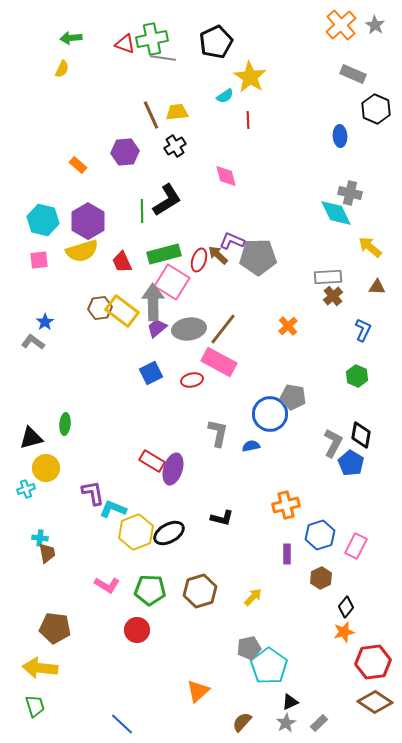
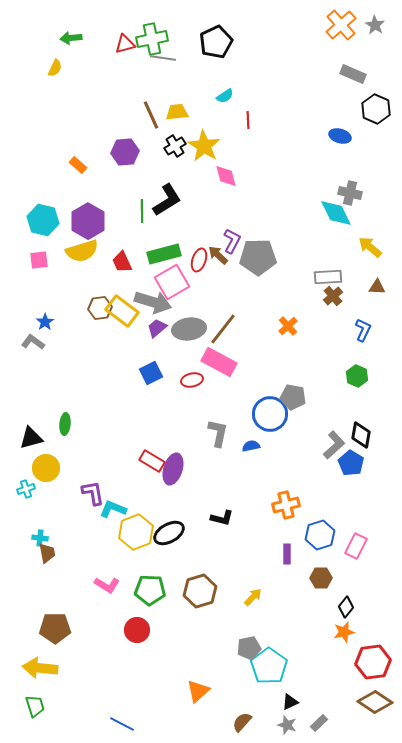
red triangle at (125, 44): rotated 35 degrees counterclockwise
yellow semicircle at (62, 69): moved 7 px left, 1 px up
yellow star at (250, 77): moved 46 px left, 69 px down
blue ellipse at (340, 136): rotated 70 degrees counterclockwise
purple L-shape at (232, 241): rotated 95 degrees clockwise
pink square at (172, 282): rotated 28 degrees clockwise
gray arrow at (153, 302): rotated 108 degrees clockwise
gray L-shape at (333, 443): moved 1 px right, 2 px down; rotated 20 degrees clockwise
brown hexagon at (321, 578): rotated 25 degrees clockwise
brown pentagon at (55, 628): rotated 8 degrees counterclockwise
gray star at (286, 723): moved 1 px right, 2 px down; rotated 24 degrees counterclockwise
blue line at (122, 724): rotated 15 degrees counterclockwise
